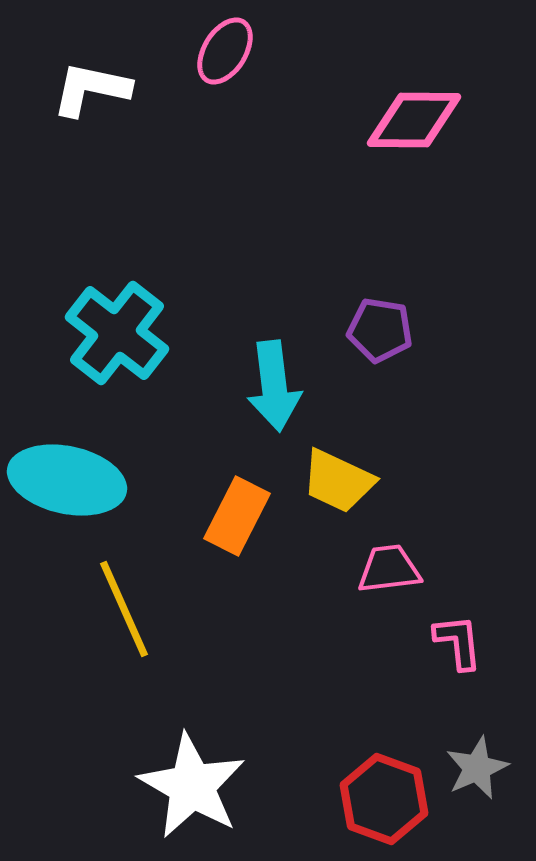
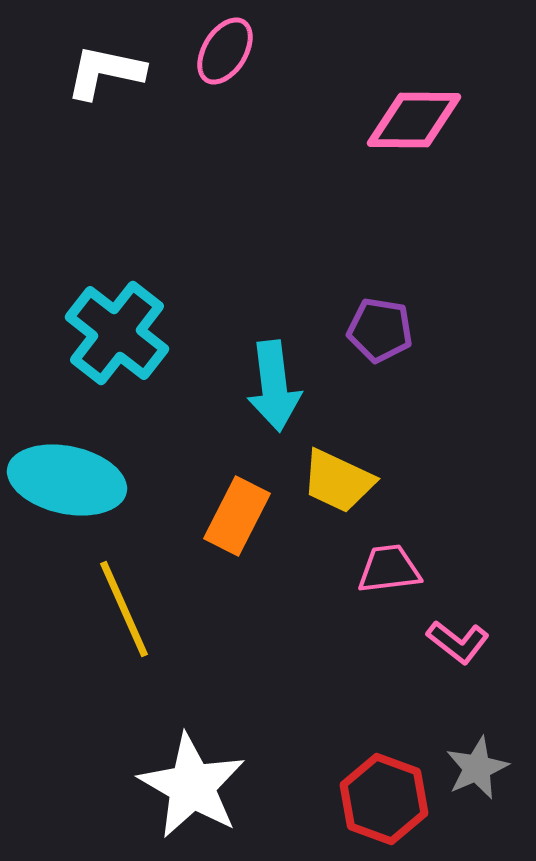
white L-shape: moved 14 px right, 17 px up
pink L-shape: rotated 134 degrees clockwise
